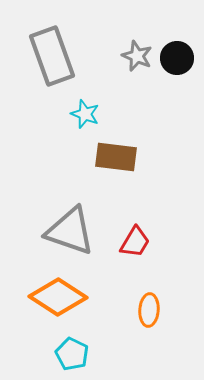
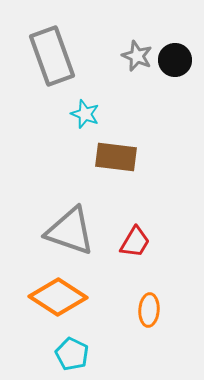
black circle: moved 2 px left, 2 px down
